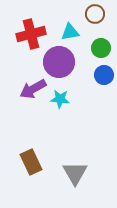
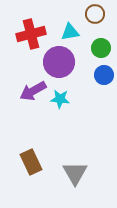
purple arrow: moved 2 px down
